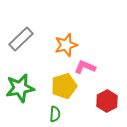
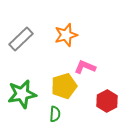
orange star: moved 10 px up
green star: moved 2 px right, 6 px down
